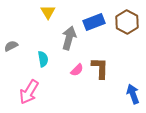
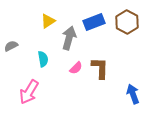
yellow triangle: moved 9 px down; rotated 28 degrees clockwise
pink semicircle: moved 1 px left, 2 px up
